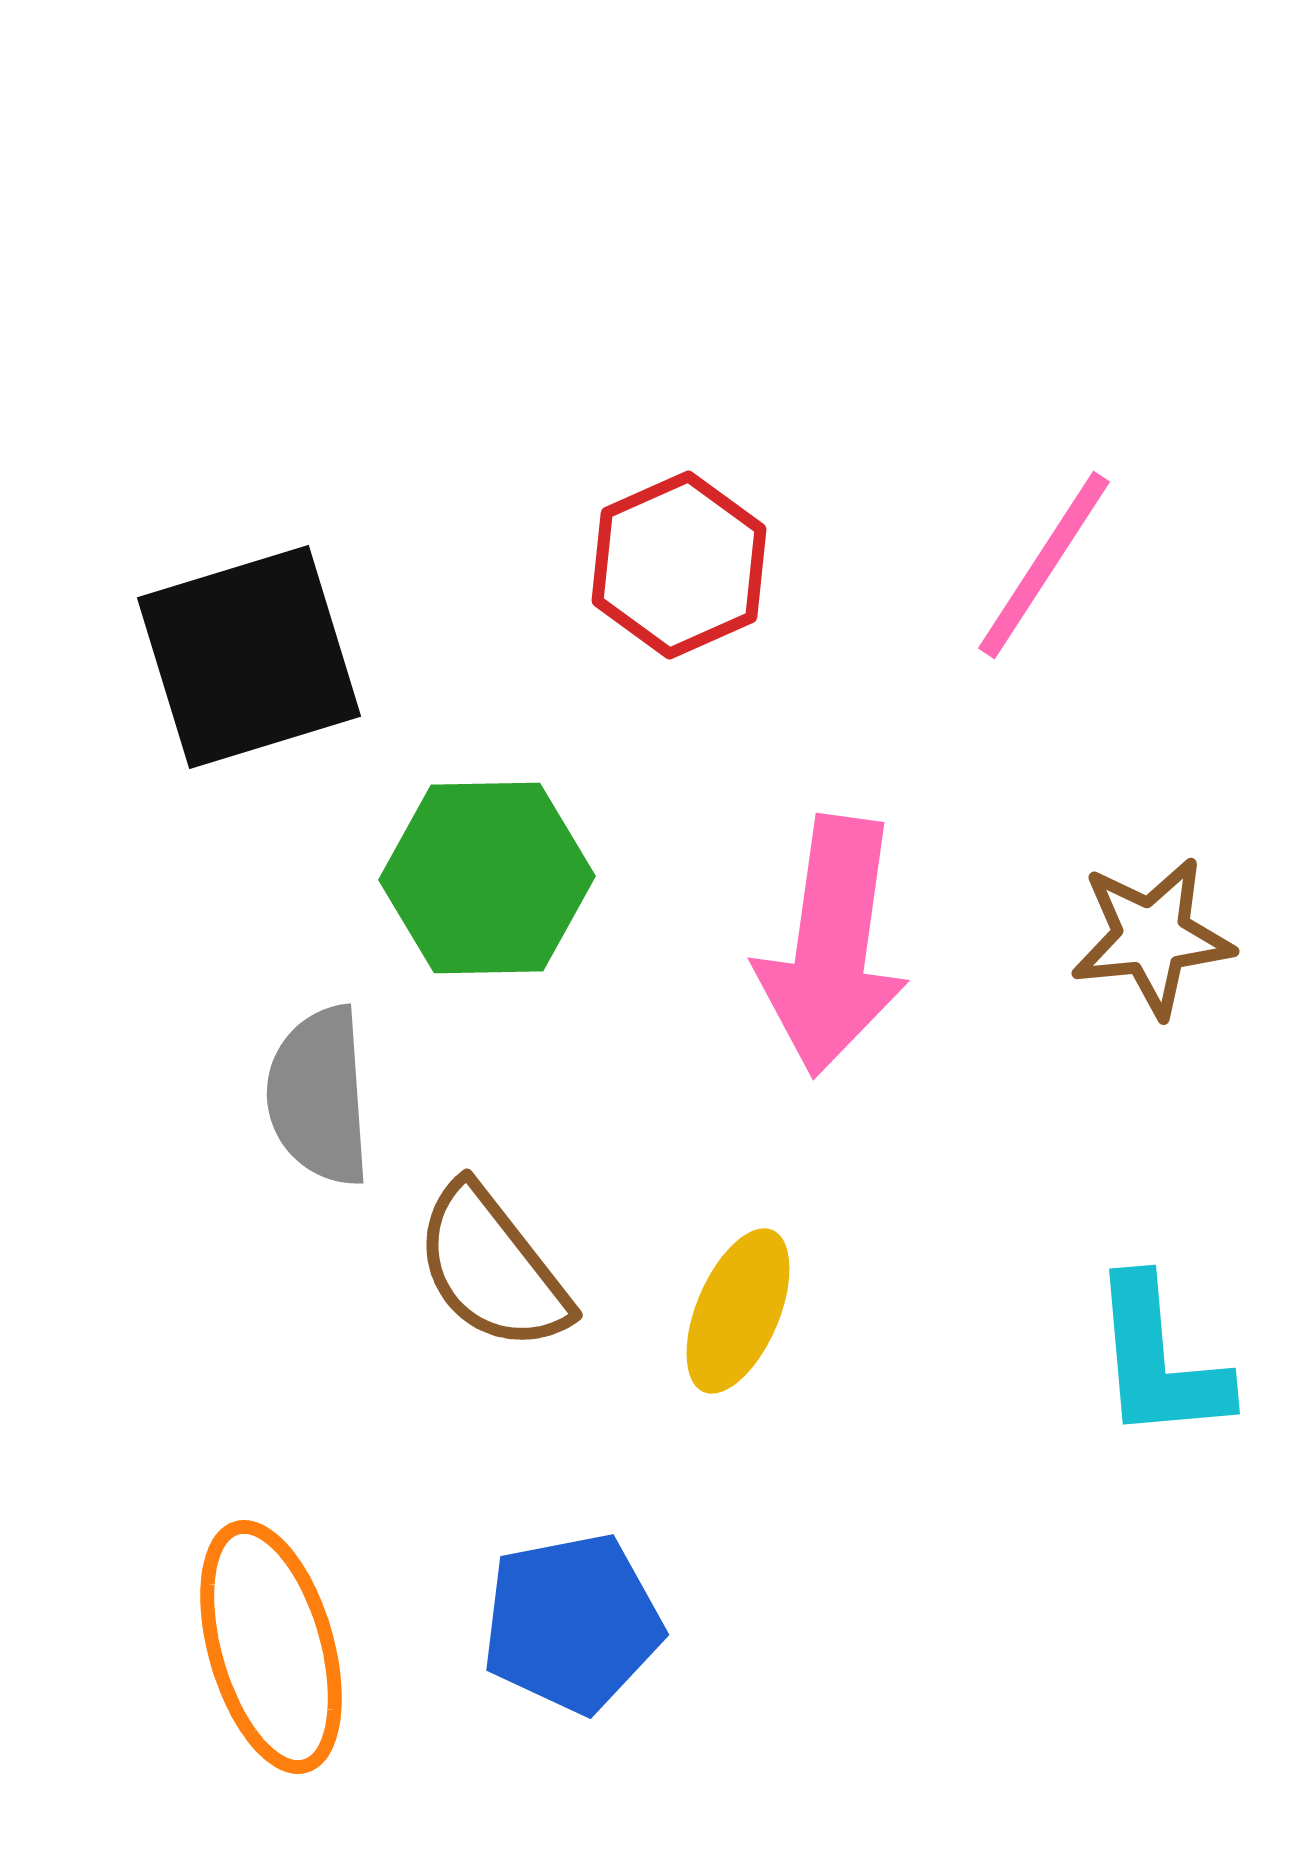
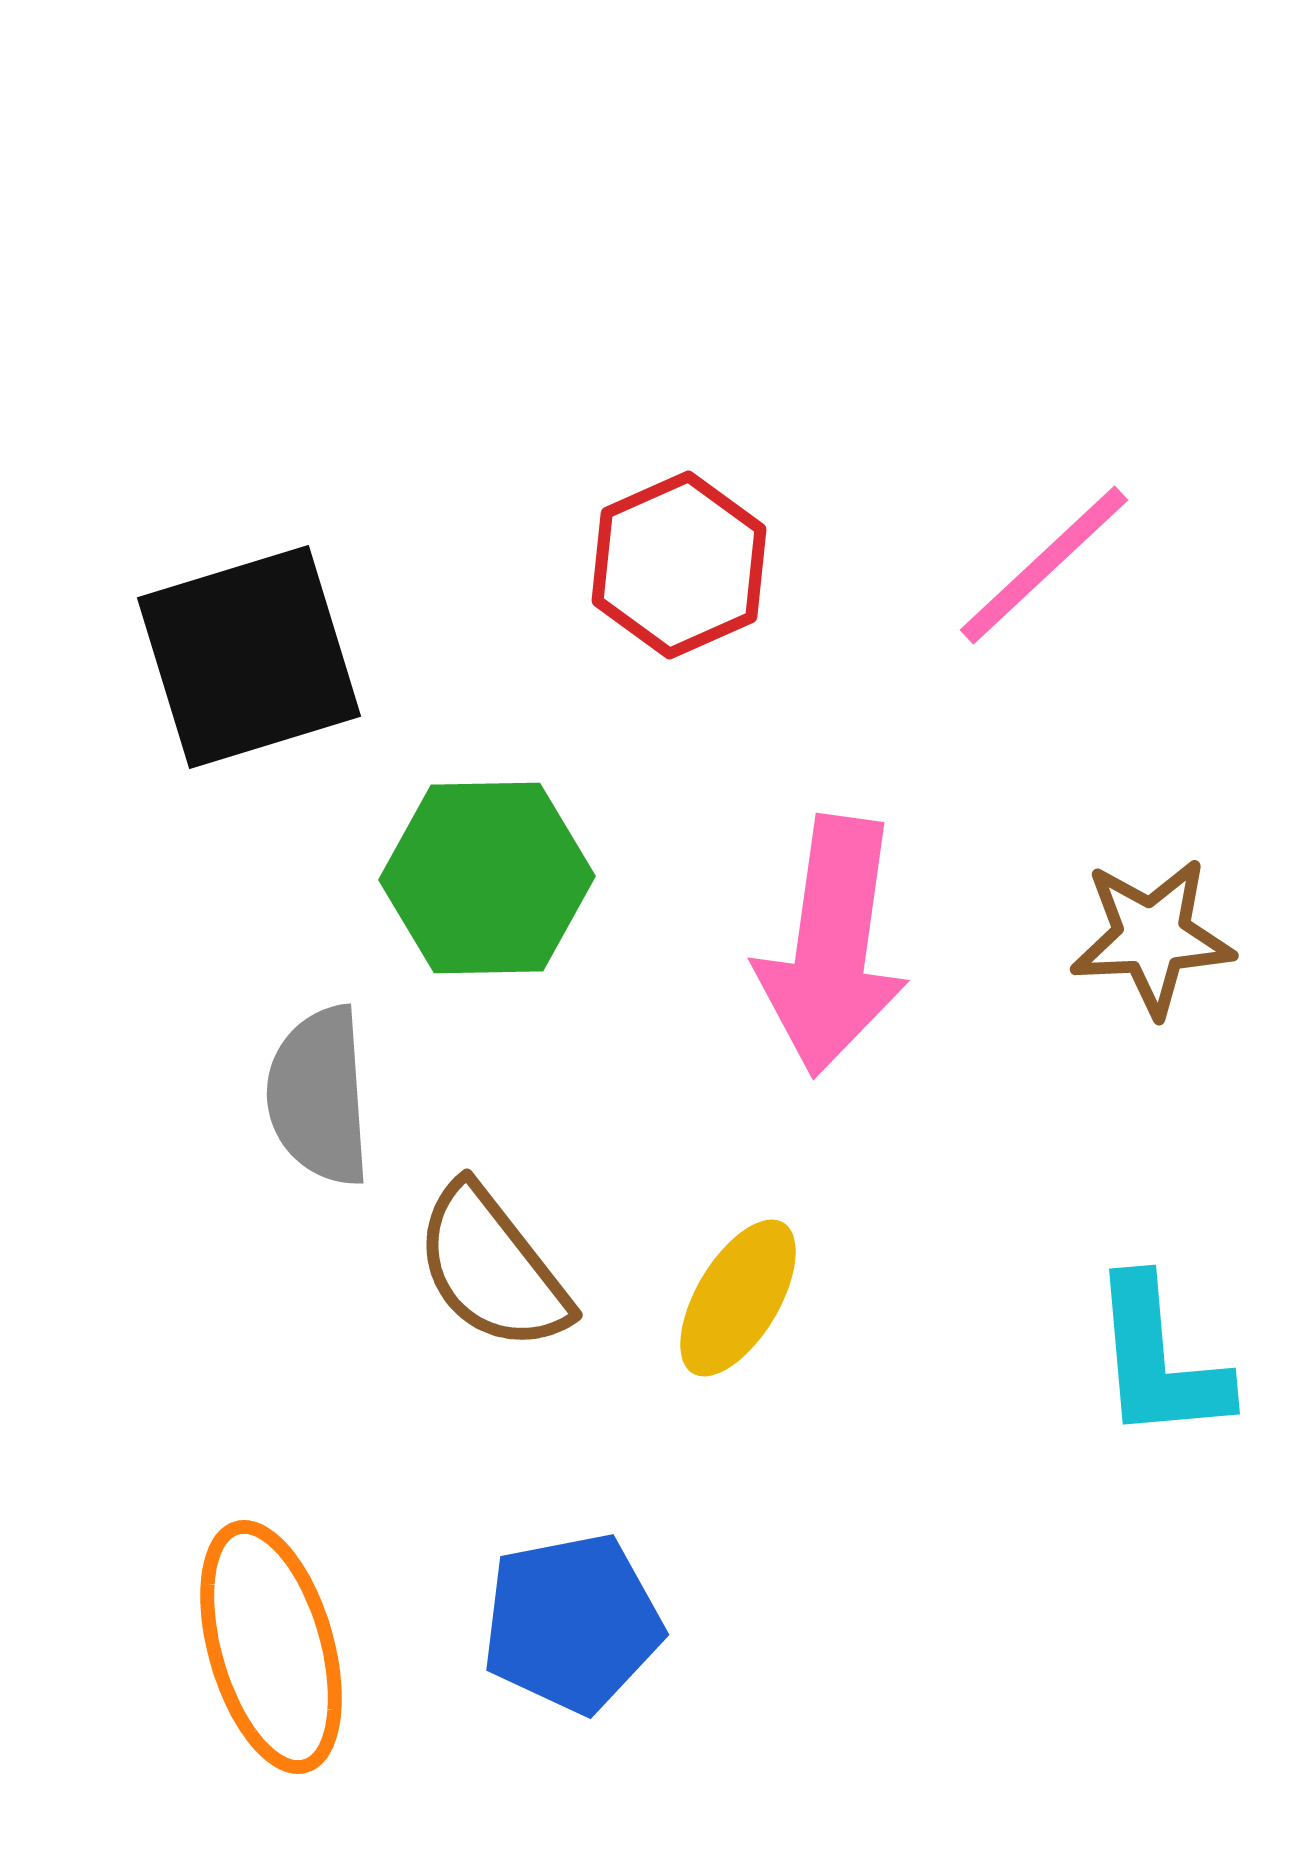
pink line: rotated 14 degrees clockwise
brown star: rotated 3 degrees clockwise
yellow ellipse: moved 13 px up; rotated 8 degrees clockwise
